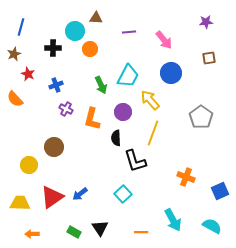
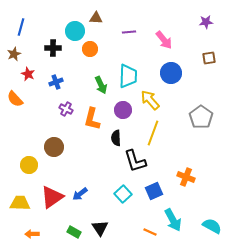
cyan trapezoid: rotated 25 degrees counterclockwise
blue cross: moved 3 px up
purple circle: moved 2 px up
blue square: moved 66 px left
orange line: moved 9 px right; rotated 24 degrees clockwise
